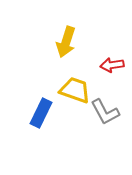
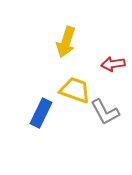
red arrow: moved 1 px right, 1 px up
